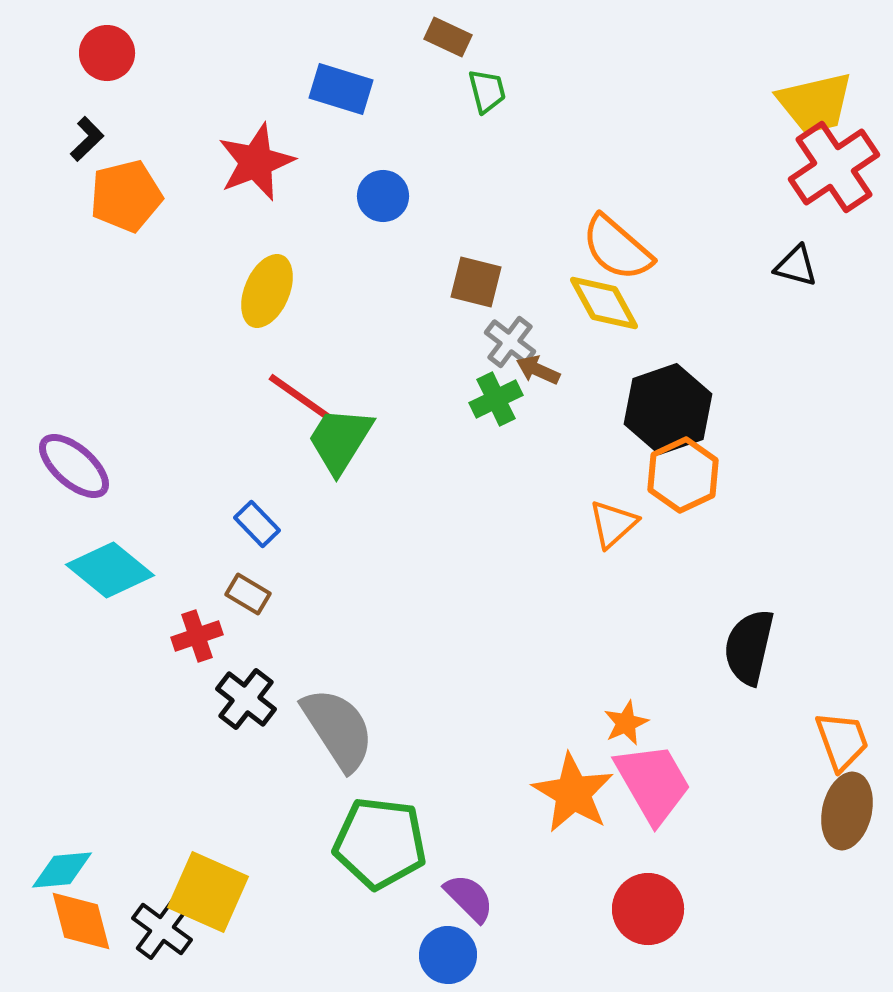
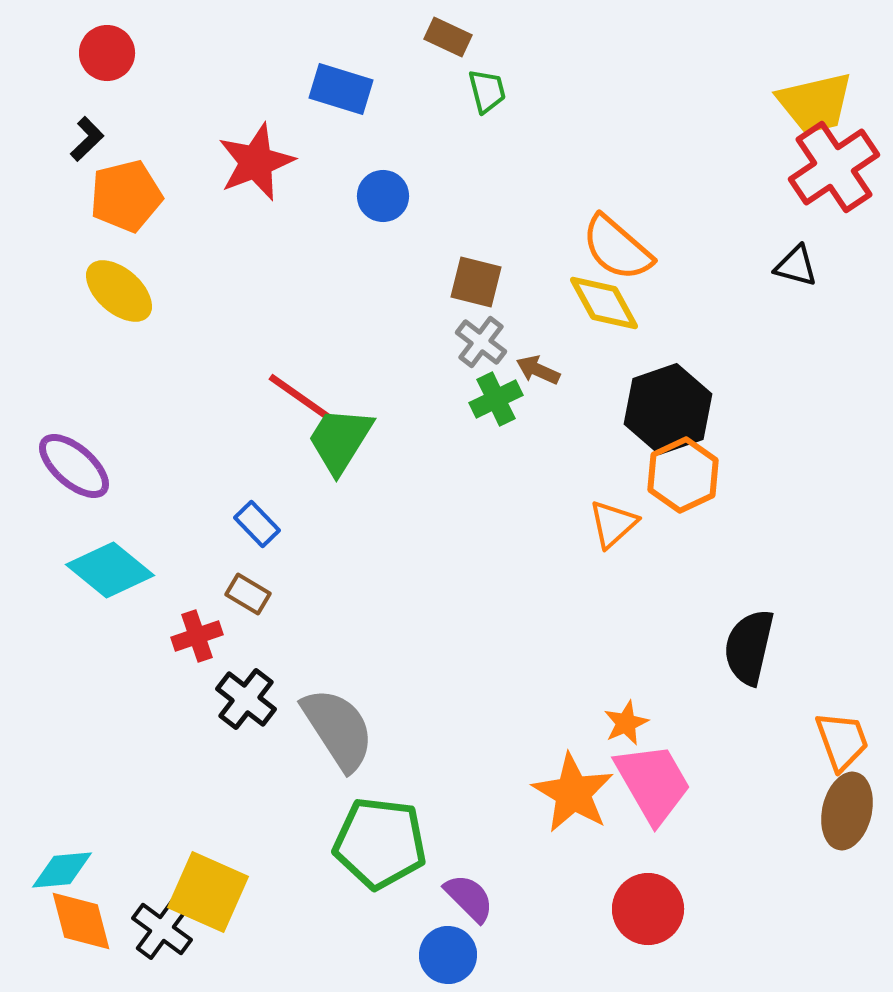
yellow ellipse at (267, 291): moved 148 px left; rotated 72 degrees counterclockwise
gray cross at (510, 342): moved 29 px left
